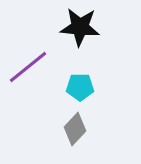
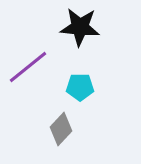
gray diamond: moved 14 px left
